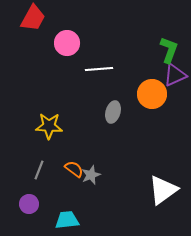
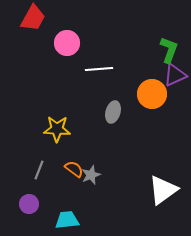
yellow star: moved 8 px right, 3 px down
